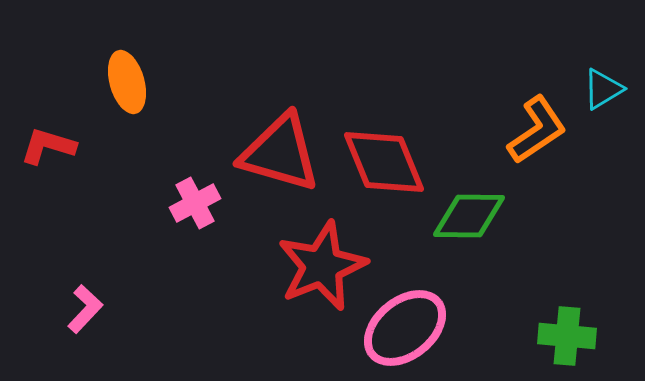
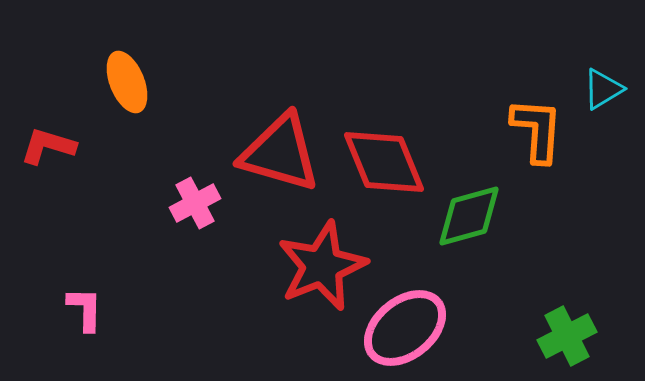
orange ellipse: rotated 6 degrees counterclockwise
orange L-shape: rotated 52 degrees counterclockwise
green diamond: rotated 16 degrees counterclockwise
pink L-shape: rotated 42 degrees counterclockwise
green cross: rotated 32 degrees counterclockwise
